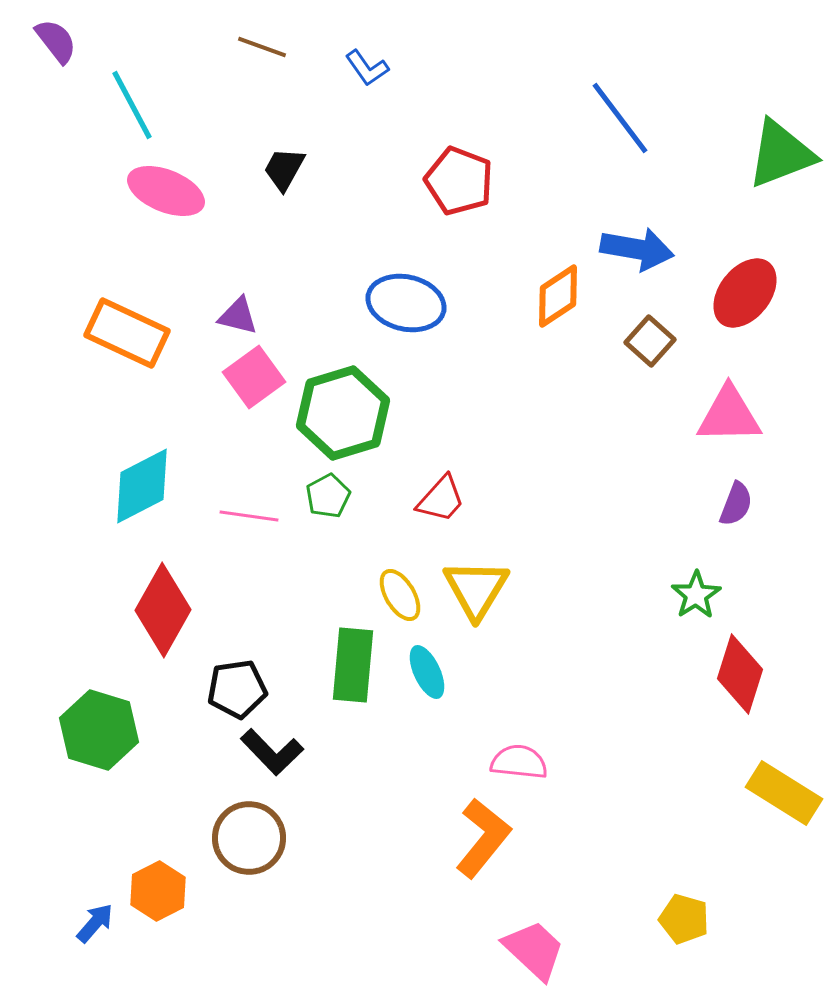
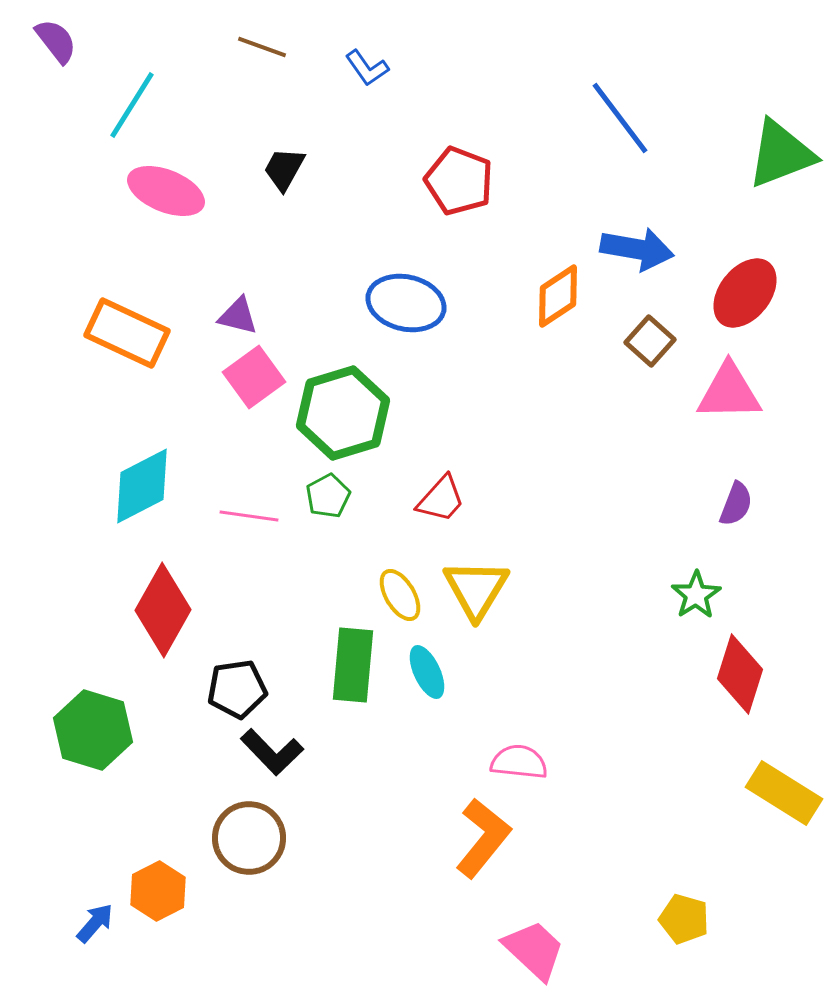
cyan line at (132, 105): rotated 60 degrees clockwise
pink triangle at (729, 415): moved 23 px up
green hexagon at (99, 730): moved 6 px left
